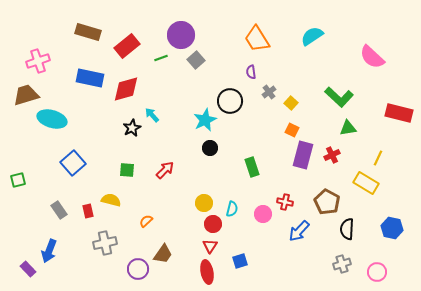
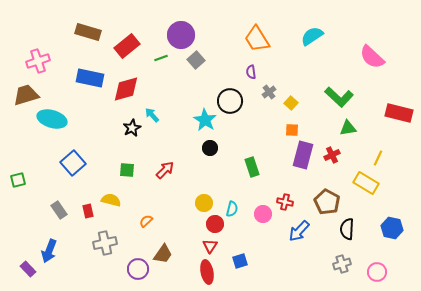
cyan star at (205, 120): rotated 15 degrees counterclockwise
orange square at (292, 130): rotated 24 degrees counterclockwise
red circle at (213, 224): moved 2 px right
